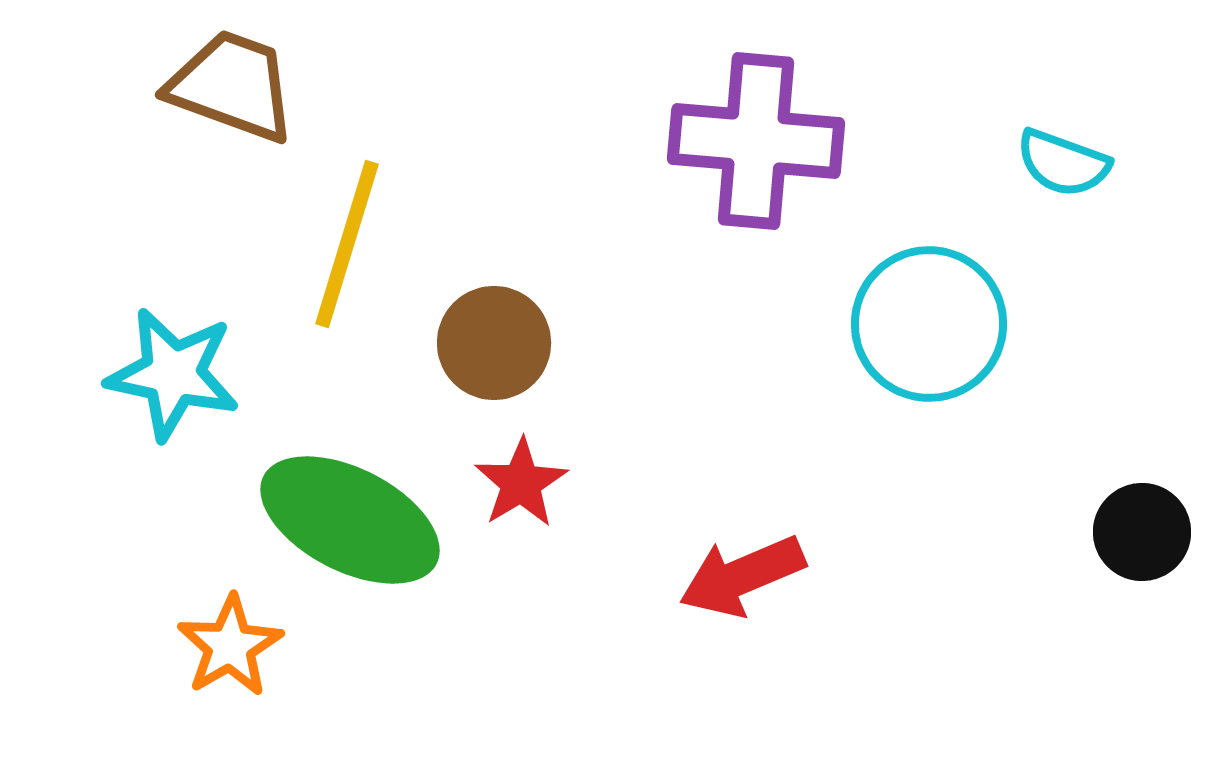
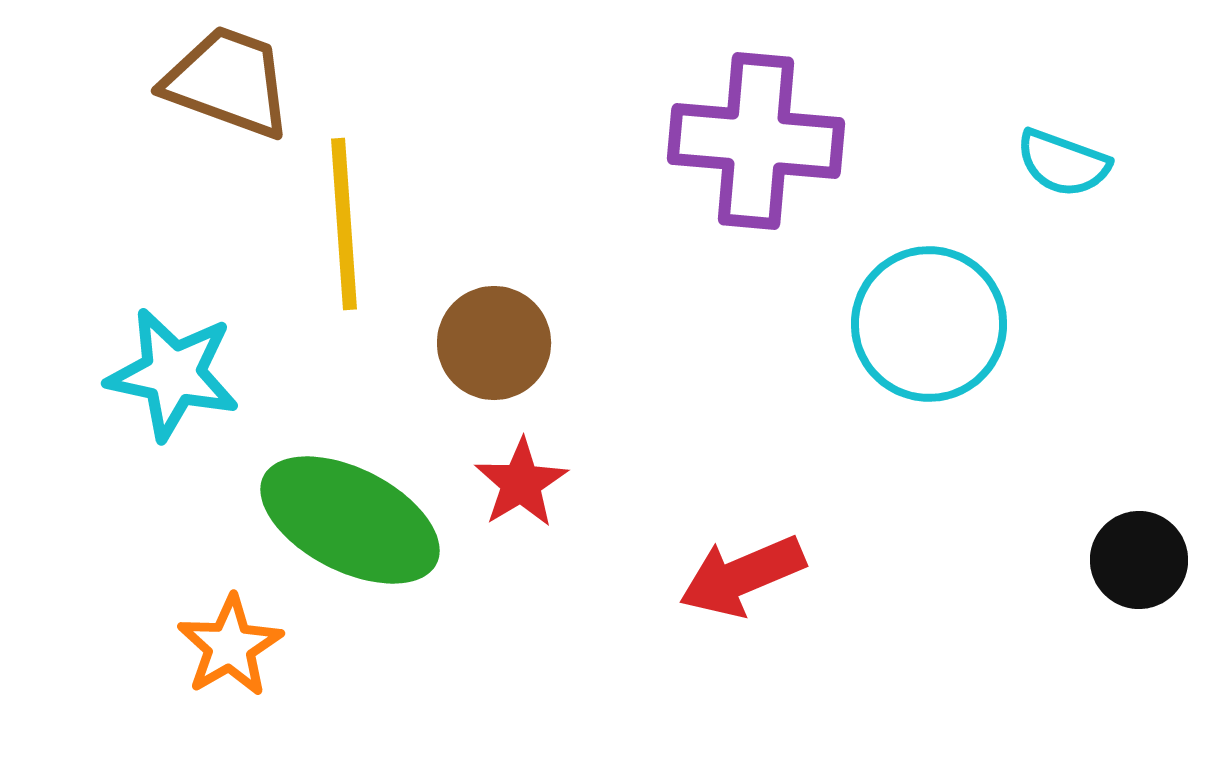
brown trapezoid: moved 4 px left, 4 px up
yellow line: moved 3 px left, 20 px up; rotated 21 degrees counterclockwise
black circle: moved 3 px left, 28 px down
